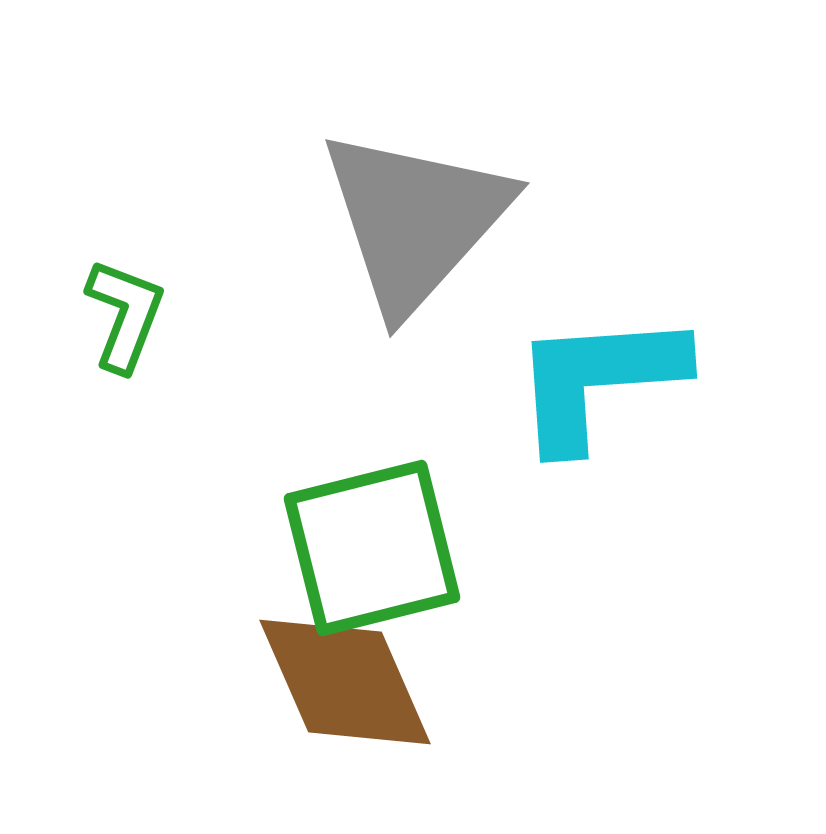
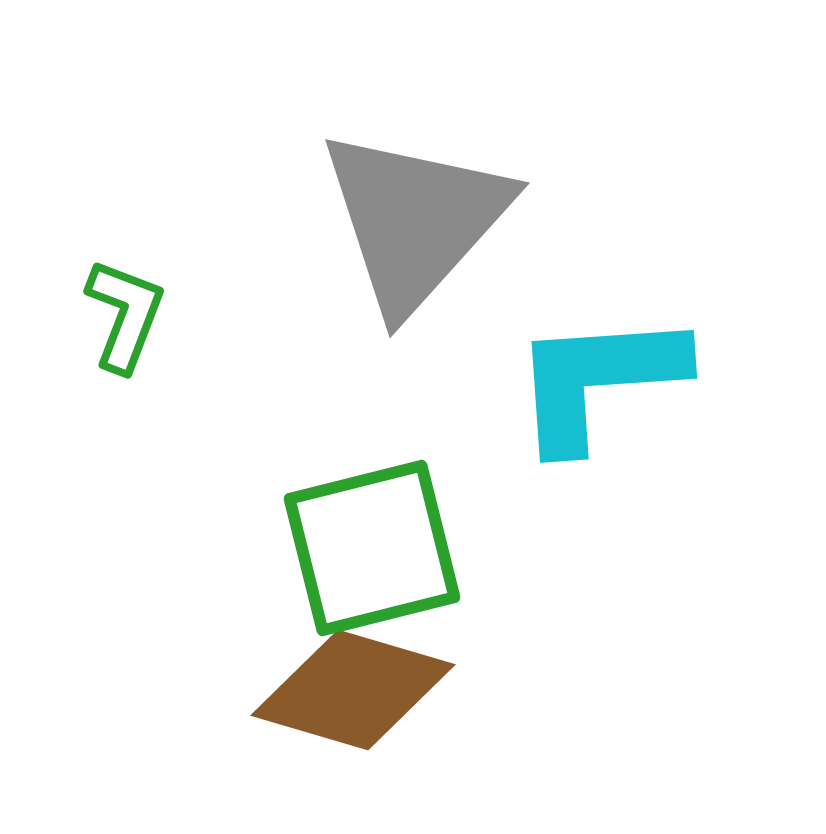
brown diamond: moved 8 px right, 8 px down; rotated 50 degrees counterclockwise
